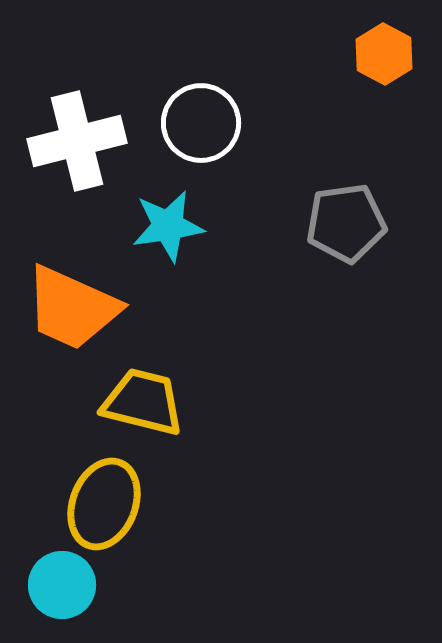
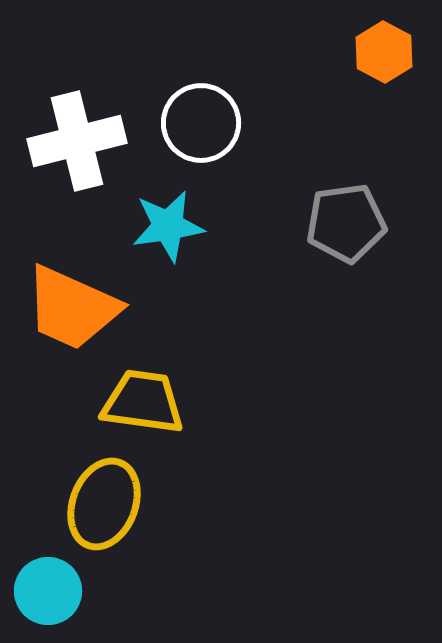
orange hexagon: moved 2 px up
yellow trapezoid: rotated 6 degrees counterclockwise
cyan circle: moved 14 px left, 6 px down
